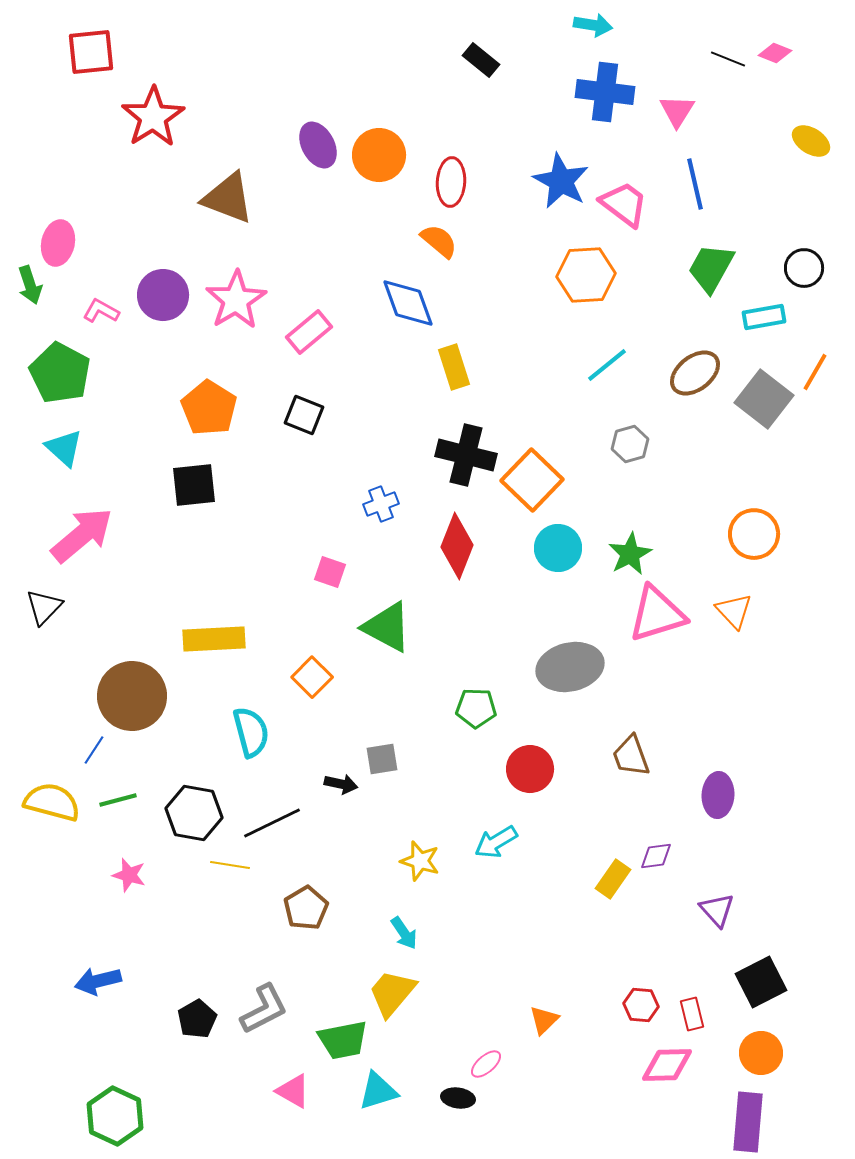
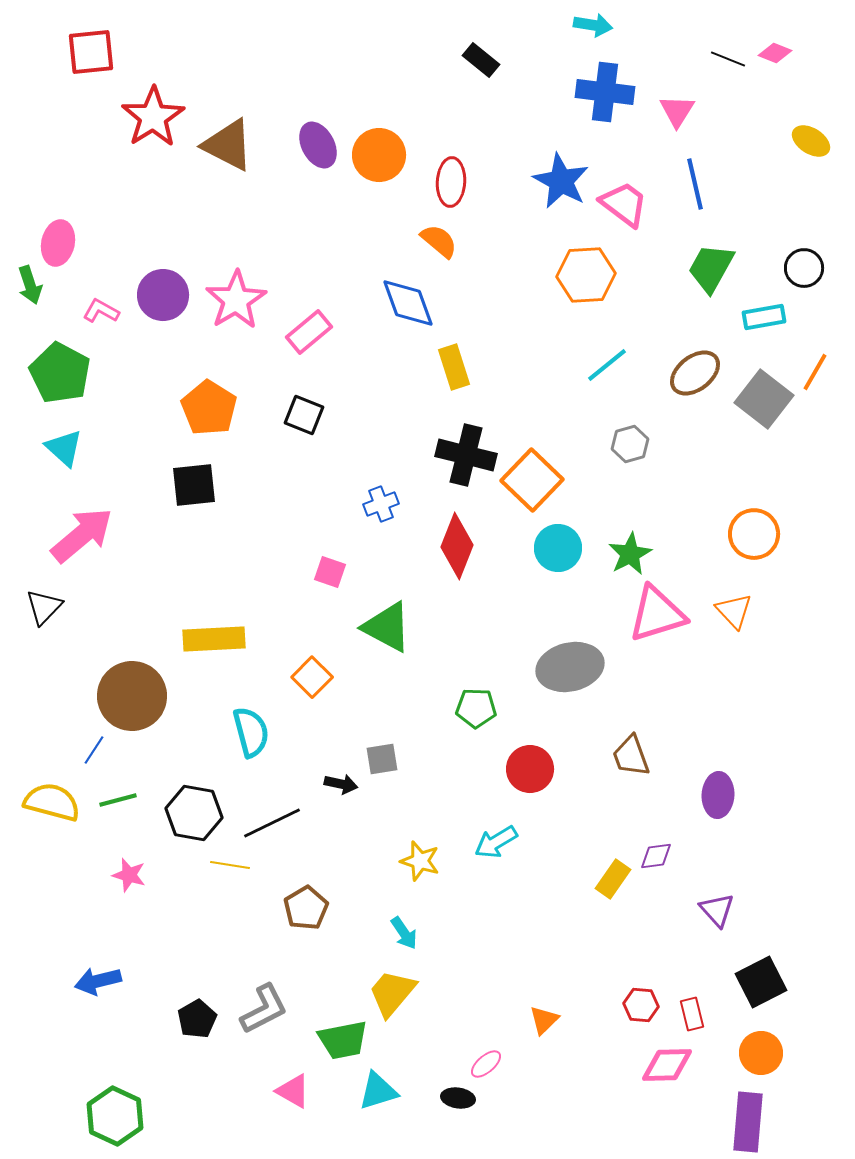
brown triangle at (228, 198): moved 53 px up; rotated 6 degrees clockwise
